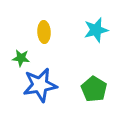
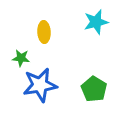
cyan star: moved 8 px up
